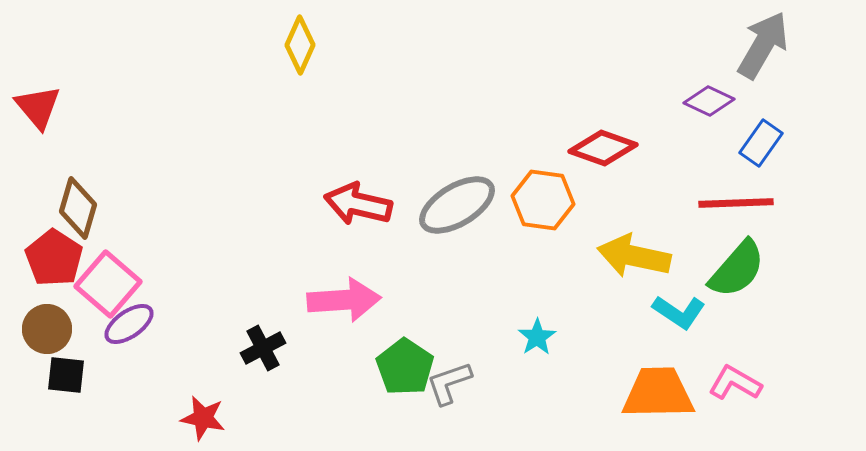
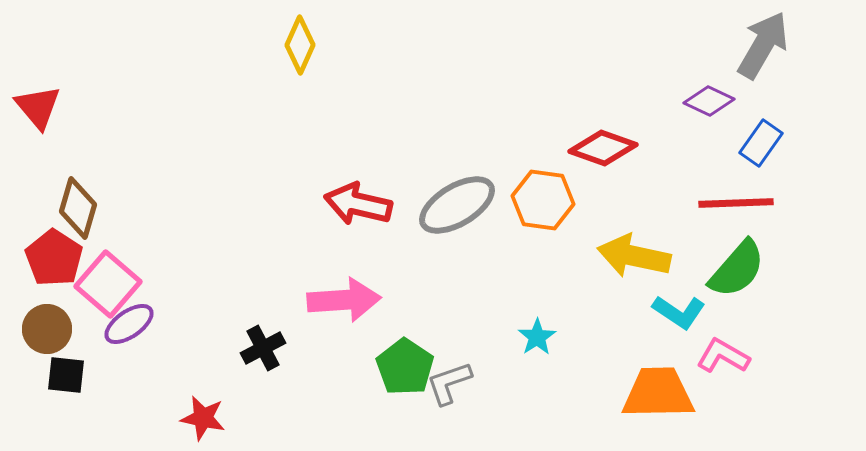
pink L-shape: moved 12 px left, 27 px up
